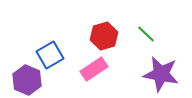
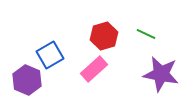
green line: rotated 18 degrees counterclockwise
pink rectangle: rotated 8 degrees counterclockwise
